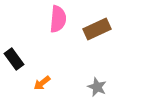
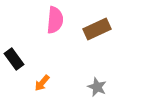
pink semicircle: moved 3 px left, 1 px down
orange arrow: rotated 12 degrees counterclockwise
